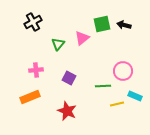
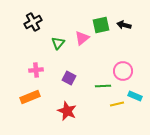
green square: moved 1 px left, 1 px down
green triangle: moved 1 px up
